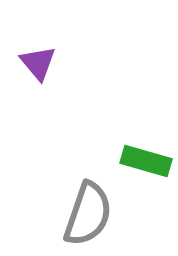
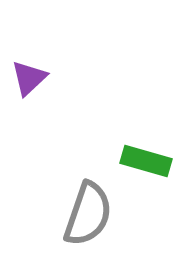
purple triangle: moved 9 px left, 15 px down; rotated 27 degrees clockwise
